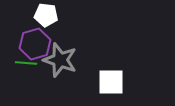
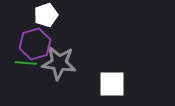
white pentagon: rotated 25 degrees counterclockwise
gray star: moved 1 px left, 3 px down; rotated 12 degrees counterclockwise
white square: moved 1 px right, 2 px down
